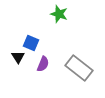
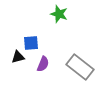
blue square: rotated 28 degrees counterclockwise
black triangle: rotated 48 degrees clockwise
gray rectangle: moved 1 px right, 1 px up
